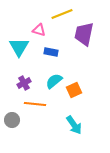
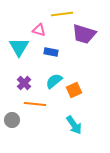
yellow line: rotated 15 degrees clockwise
purple trapezoid: rotated 85 degrees counterclockwise
purple cross: rotated 16 degrees counterclockwise
